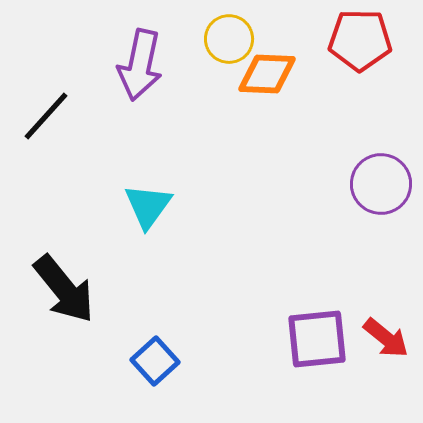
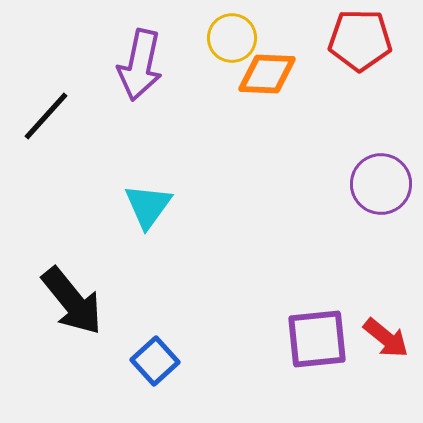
yellow circle: moved 3 px right, 1 px up
black arrow: moved 8 px right, 12 px down
